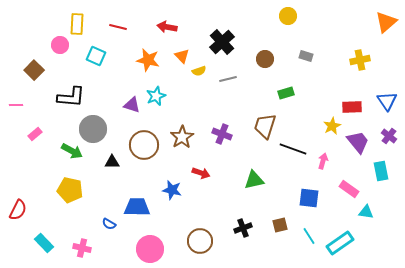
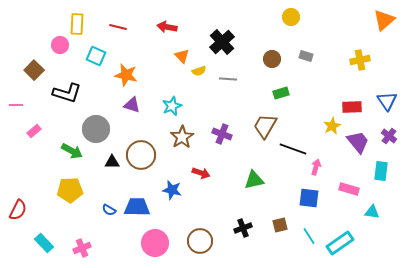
yellow circle at (288, 16): moved 3 px right, 1 px down
orange triangle at (386, 22): moved 2 px left, 2 px up
brown circle at (265, 59): moved 7 px right
orange star at (148, 60): moved 22 px left, 15 px down
gray line at (228, 79): rotated 18 degrees clockwise
green rectangle at (286, 93): moved 5 px left
cyan star at (156, 96): moved 16 px right, 10 px down
black L-shape at (71, 97): moved 4 px left, 4 px up; rotated 12 degrees clockwise
brown trapezoid at (265, 126): rotated 12 degrees clockwise
gray circle at (93, 129): moved 3 px right
pink rectangle at (35, 134): moved 1 px left, 3 px up
brown circle at (144, 145): moved 3 px left, 10 px down
pink arrow at (323, 161): moved 7 px left, 6 px down
cyan rectangle at (381, 171): rotated 18 degrees clockwise
pink rectangle at (349, 189): rotated 18 degrees counterclockwise
yellow pentagon at (70, 190): rotated 15 degrees counterclockwise
cyan triangle at (366, 212): moved 6 px right
blue semicircle at (109, 224): moved 14 px up
pink cross at (82, 248): rotated 36 degrees counterclockwise
pink circle at (150, 249): moved 5 px right, 6 px up
